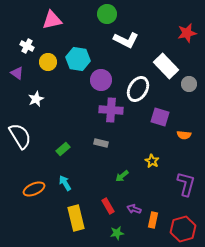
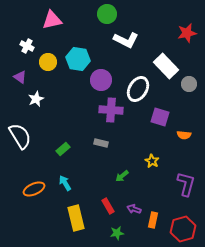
purple triangle: moved 3 px right, 4 px down
